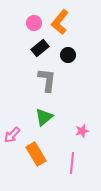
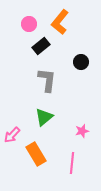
pink circle: moved 5 px left, 1 px down
black rectangle: moved 1 px right, 2 px up
black circle: moved 13 px right, 7 px down
